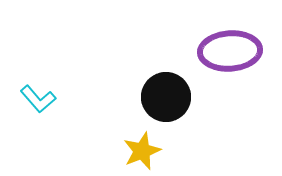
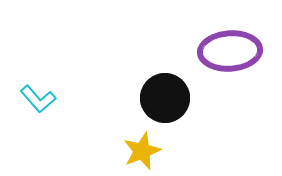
black circle: moved 1 px left, 1 px down
